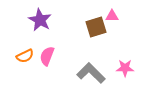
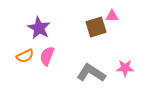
purple star: moved 1 px left, 8 px down
gray L-shape: rotated 12 degrees counterclockwise
